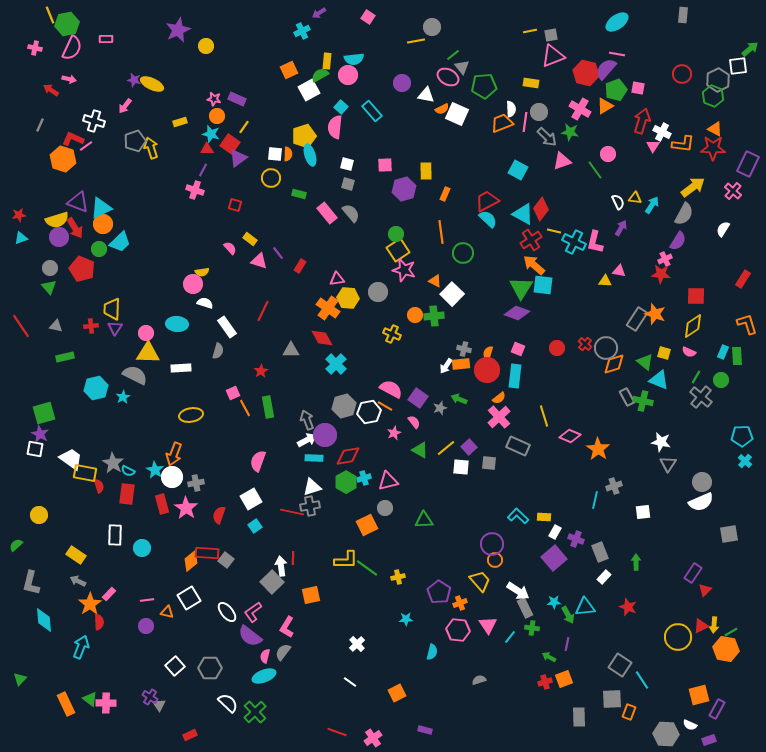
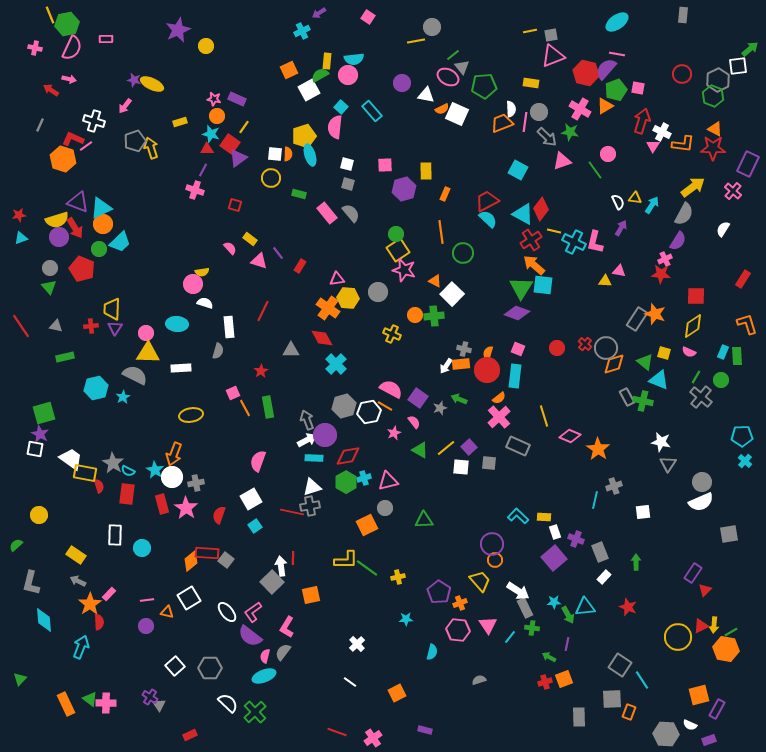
white rectangle at (227, 327): moved 2 px right; rotated 30 degrees clockwise
white rectangle at (555, 532): rotated 48 degrees counterclockwise
